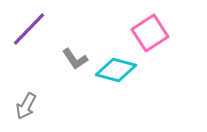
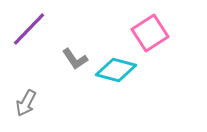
gray arrow: moved 3 px up
